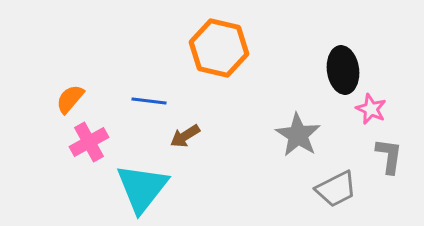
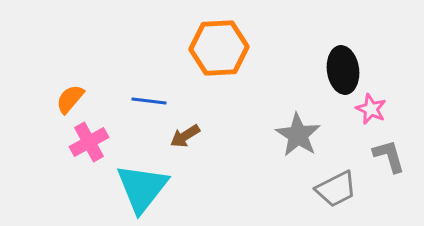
orange hexagon: rotated 16 degrees counterclockwise
gray L-shape: rotated 24 degrees counterclockwise
